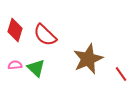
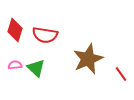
red semicircle: rotated 35 degrees counterclockwise
